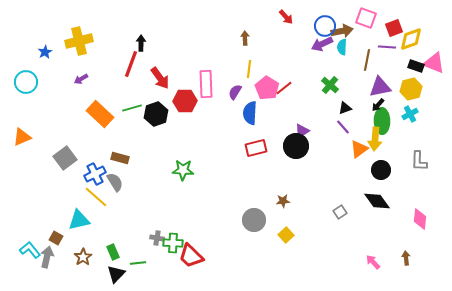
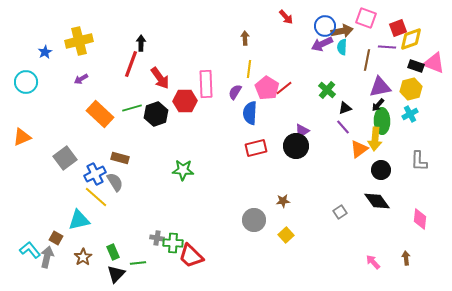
red square at (394, 28): moved 4 px right
green cross at (330, 85): moved 3 px left, 5 px down
